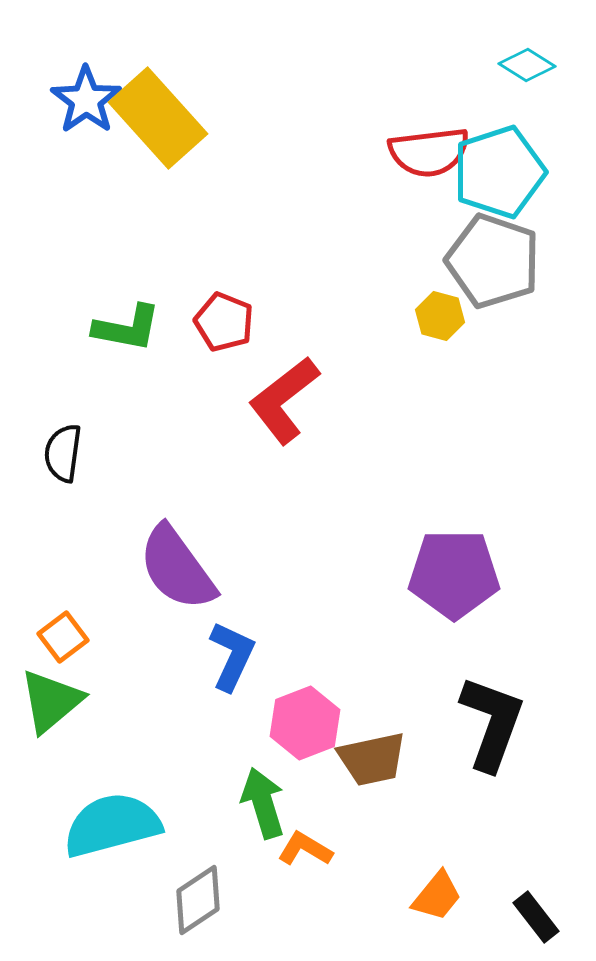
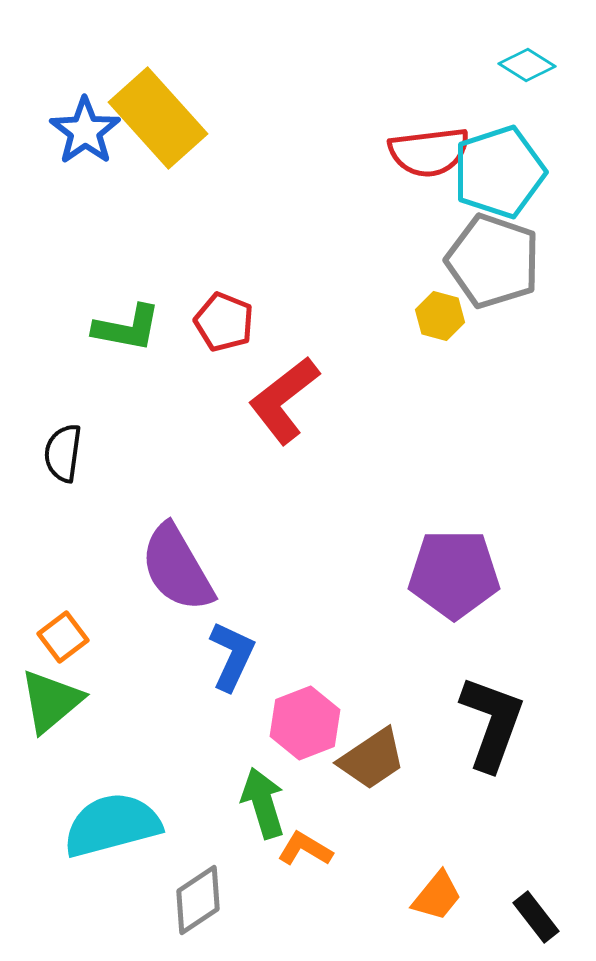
blue star: moved 1 px left, 31 px down
purple semicircle: rotated 6 degrees clockwise
brown trapezoid: rotated 22 degrees counterclockwise
